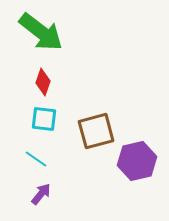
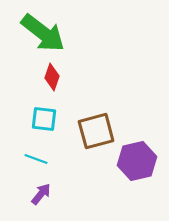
green arrow: moved 2 px right, 1 px down
red diamond: moved 9 px right, 5 px up
cyan line: rotated 15 degrees counterclockwise
